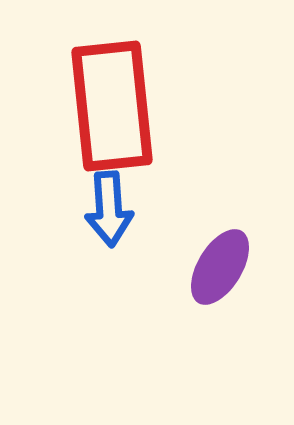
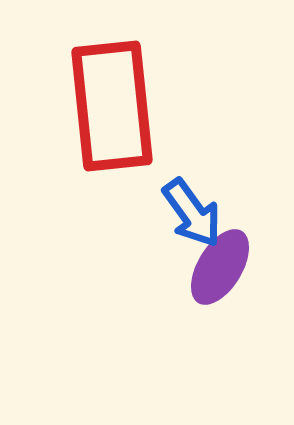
blue arrow: moved 83 px right, 4 px down; rotated 32 degrees counterclockwise
